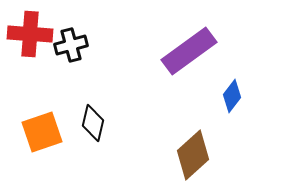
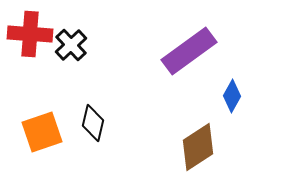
black cross: rotated 28 degrees counterclockwise
blue diamond: rotated 8 degrees counterclockwise
brown diamond: moved 5 px right, 8 px up; rotated 9 degrees clockwise
